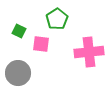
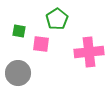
green square: rotated 16 degrees counterclockwise
